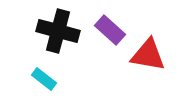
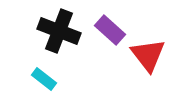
black cross: moved 1 px right; rotated 6 degrees clockwise
red triangle: rotated 42 degrees clockwise
